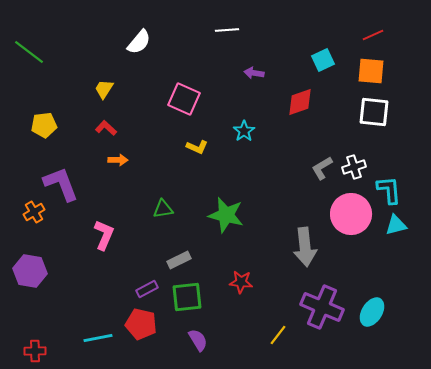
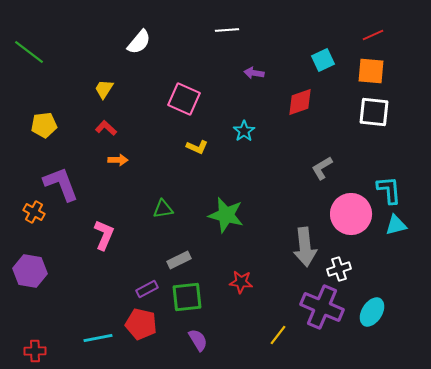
white cross: moved 15 px left, 102 px down
orange cross: rotated 30 degrees counterclockwise
